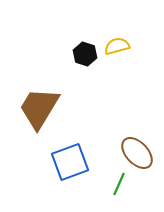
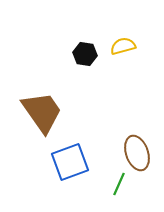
yellow semicircle: moved 6 px right
black hexagon: rotated 10 degrees counterclockwise
brown trapezoid: moved 3 px right, 4 px down; rotated 114 degrees clockwise
brown ellipse: rotated 24 degrees clockwise
